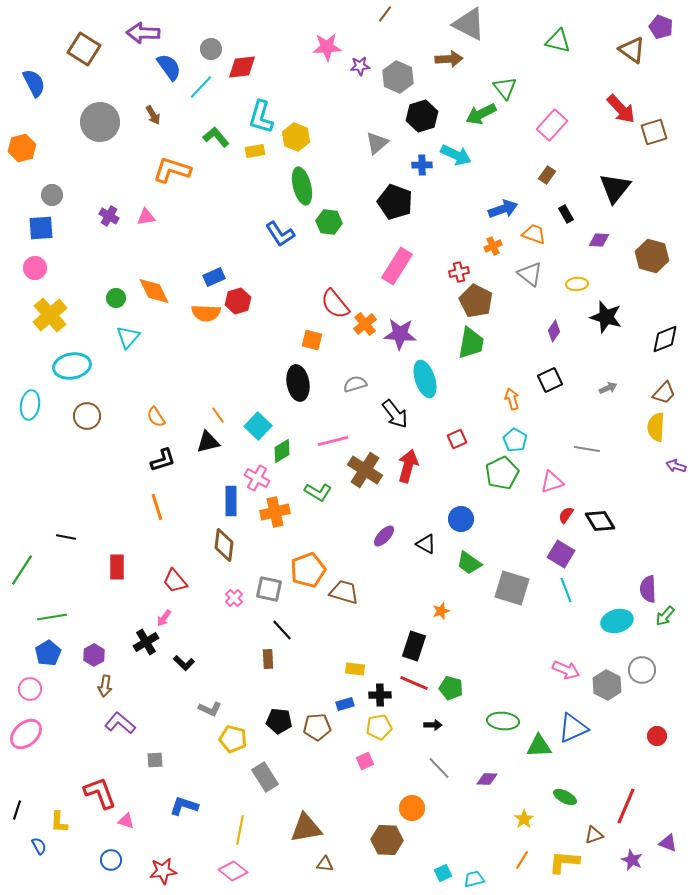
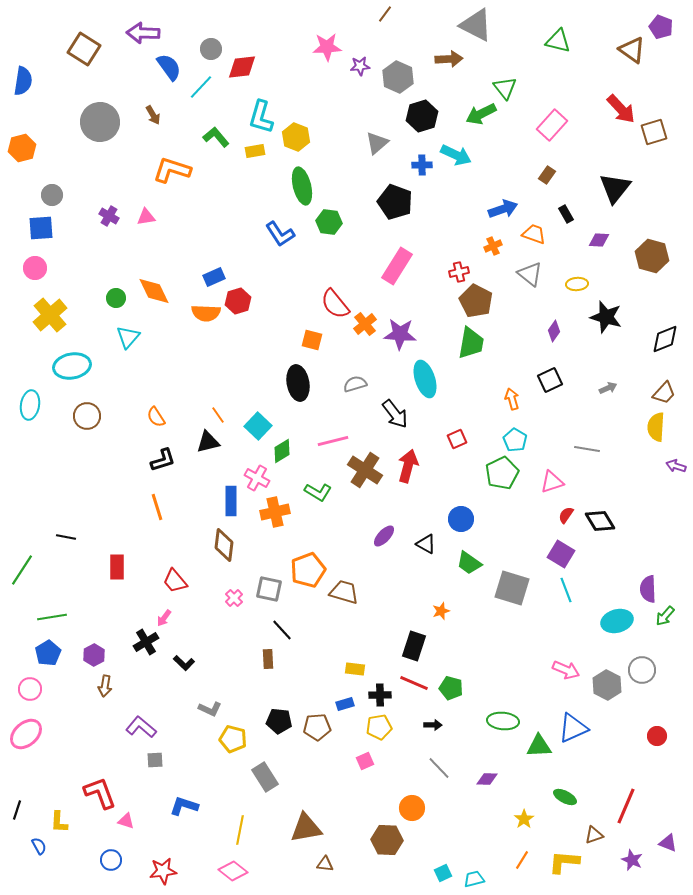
gray triangle at (469, 24): moved 7 px right, 1 px down
blue semicircle at (34, 83): moved 11 px left, 2 px up; rotated 36 degrees clockwise
purple L-shape at (120, 723): moved 21 px right, 4 px down
